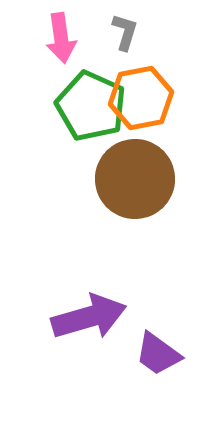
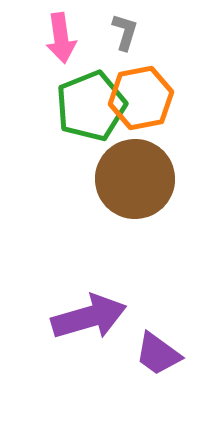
green pentagon: rotated 26 degrees clockwise
